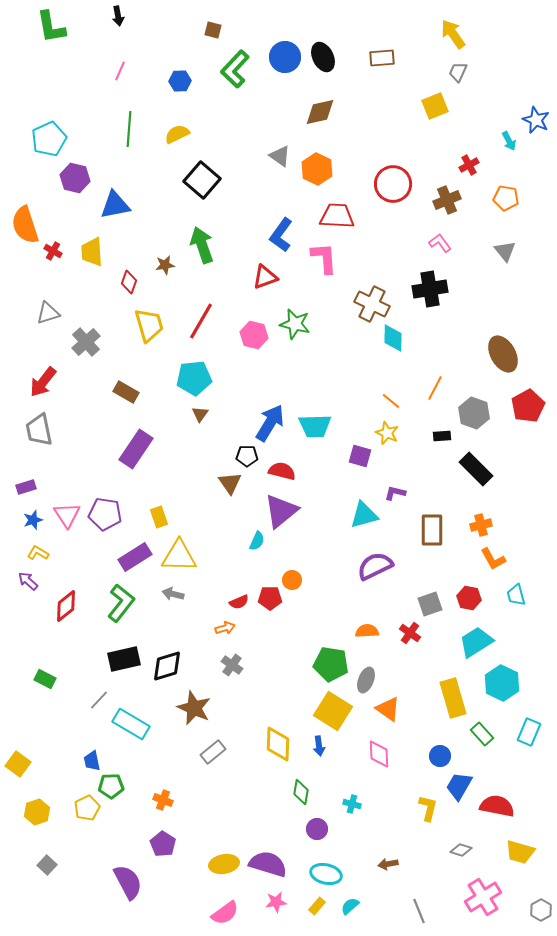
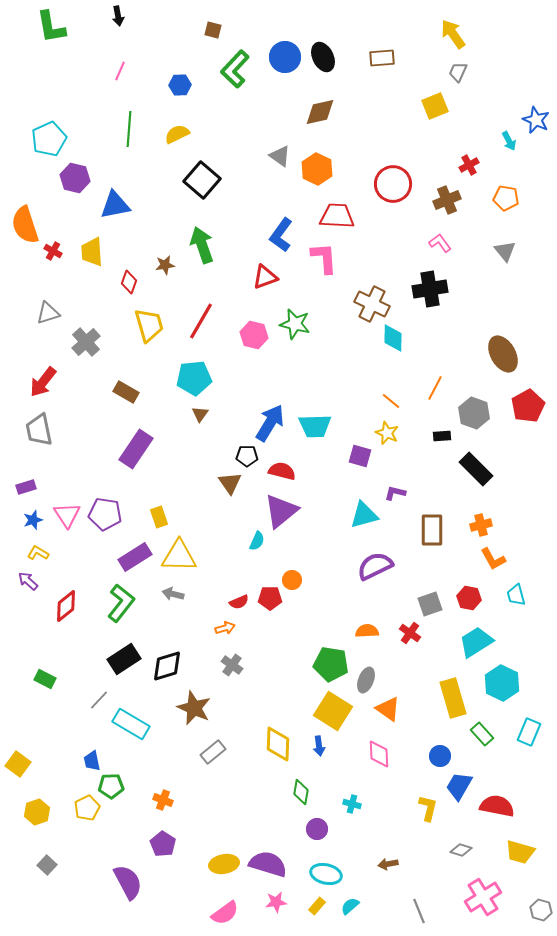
blue hexagon at (180, 81): moved 4 px down
black rectangle at (124, 659): rotated 20 degrees counterclockwise
gray hexagon at (541, 910): rotated 15 degrees counterclockwise
